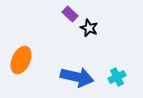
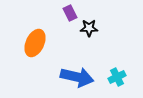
purple rectangle: moved 1 px up; rotated 21 degrees clockwise
black star: rotated 24 degrees counterclockwise
orange ellipse: moved 14 px right, 17 px up
